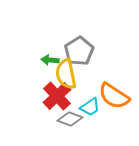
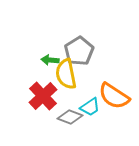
red cross: moved 14 px left
gray diamond: moved 2 px up
